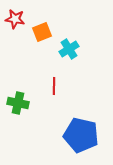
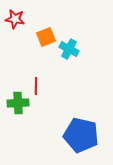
orange square: moved 4 px right, 5 px down
cyan cross: rotated 30 degrees counterclockwise
red line: moved 18 px left
green cross: rotated 15 degrees counterclockwise
